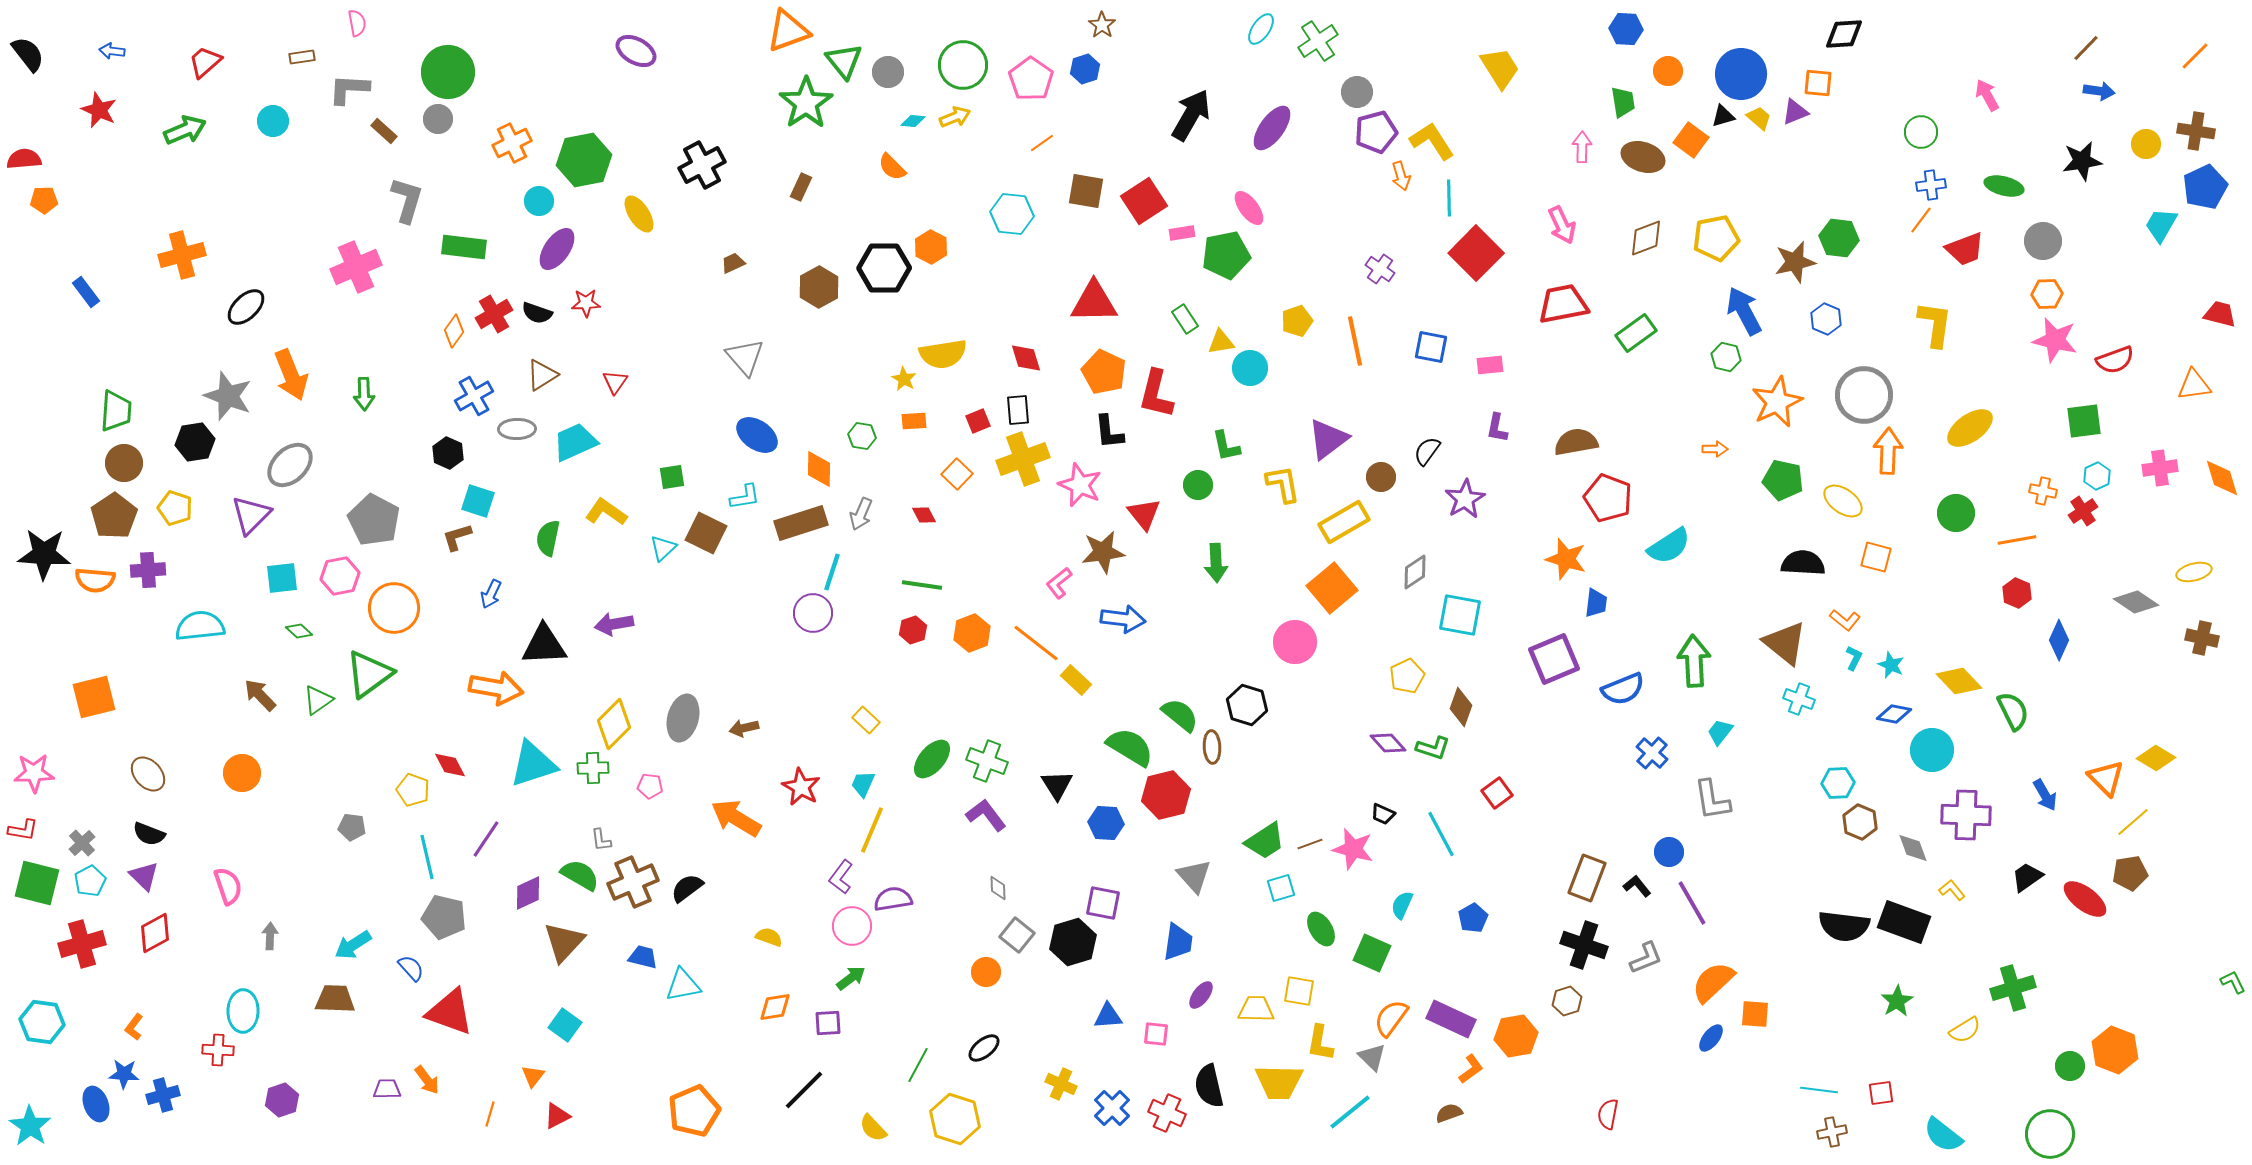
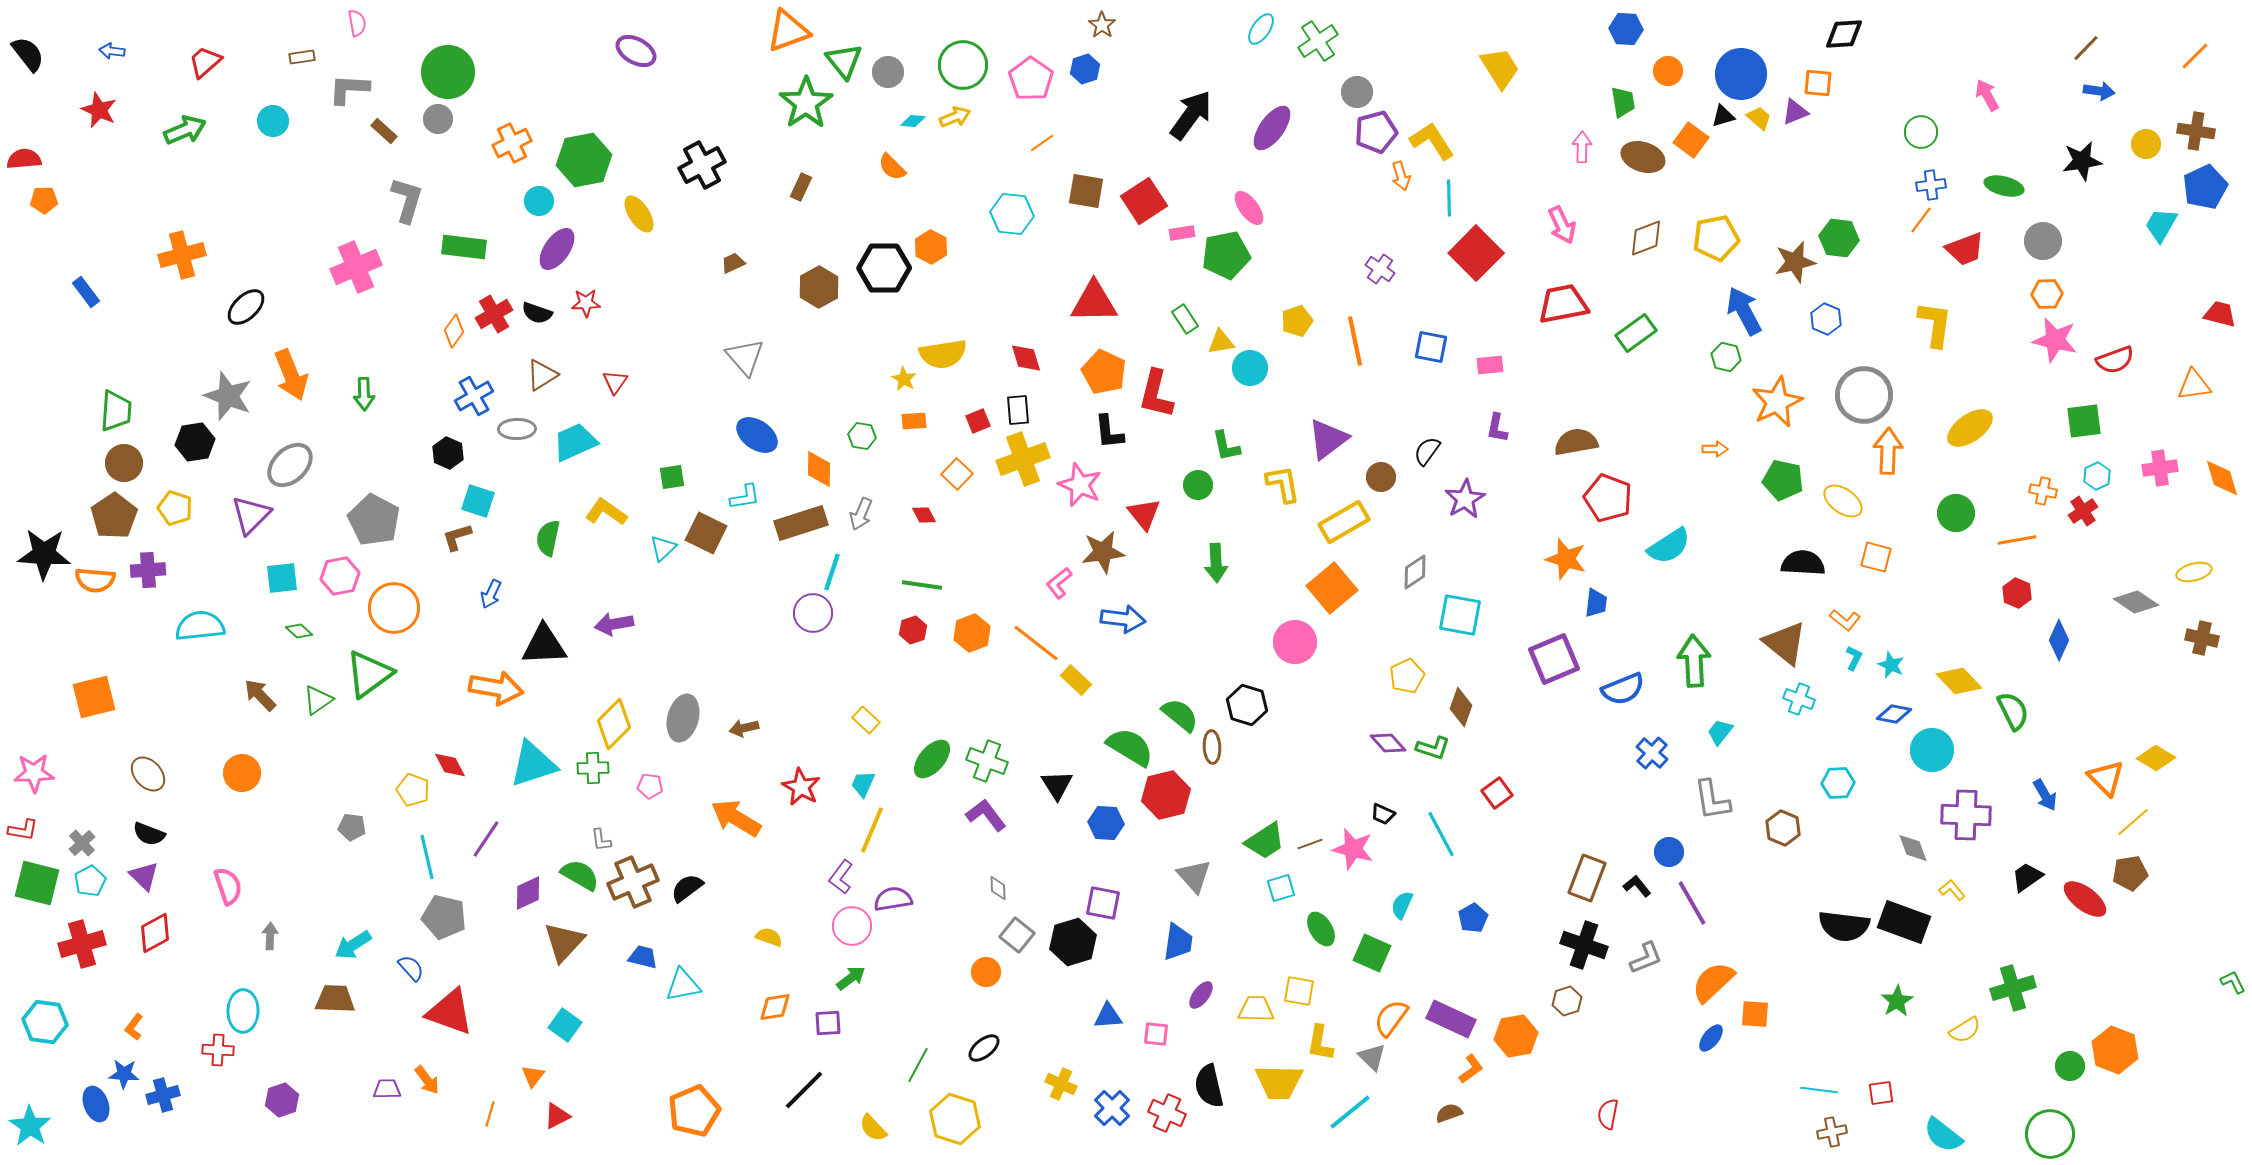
black arrow at (1191, 115): rotated 6 degrees clockwise
brown hexagon at (1860, 822): moved 77 px left, 6 px down
cyan hexagon at (42, 1022): moved 3 px right
